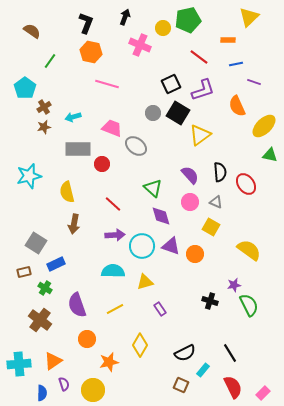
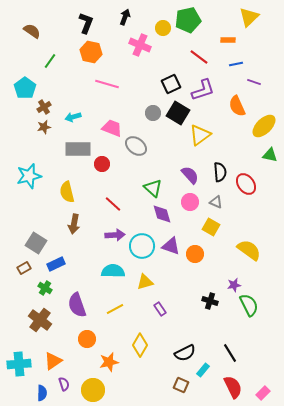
purple diamond at (161, 216): moved 1 px right, 2 px up
brown rectangle at (24, 272): moved 4 px up; rotated 16 degrees counterclockwise
